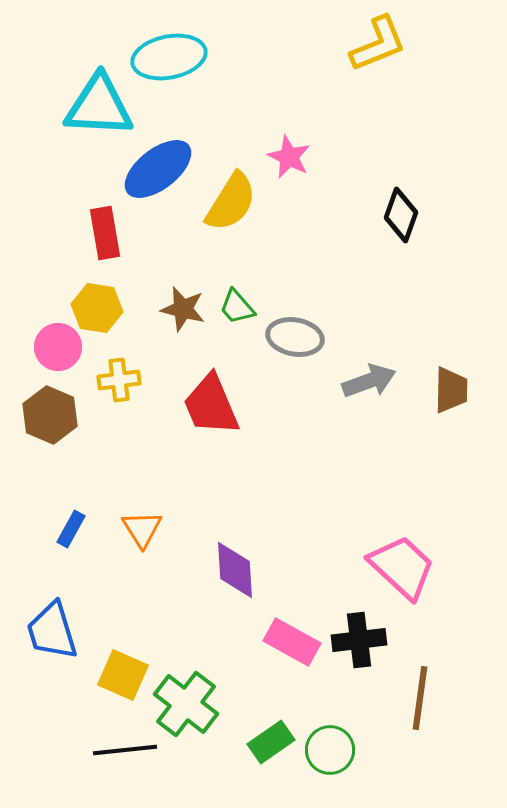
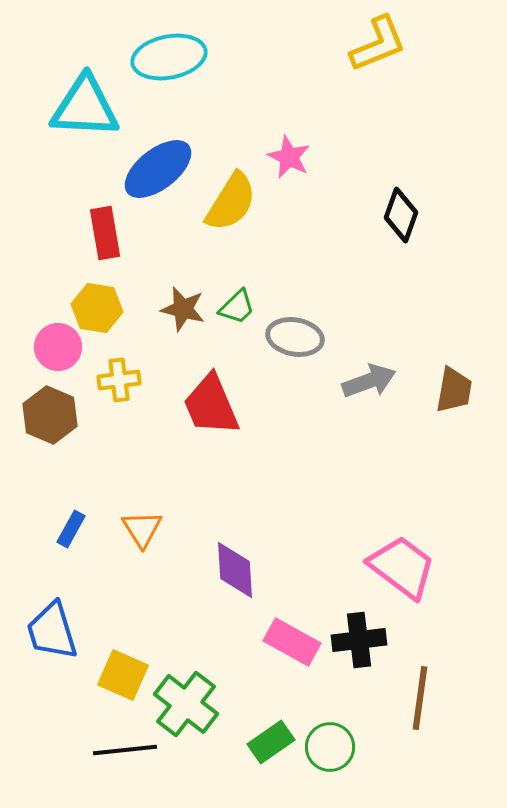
cyan triangle: moved 14 px left, 1 px down
green trapezoid: rotated 93 degrees counterclockwise
brown trapezoid: moved 3 px right; rotated 9 degrees clockwise
pink trapezoid: rotated 6 degrees counterclockwise
green circle: moved 3 px up
